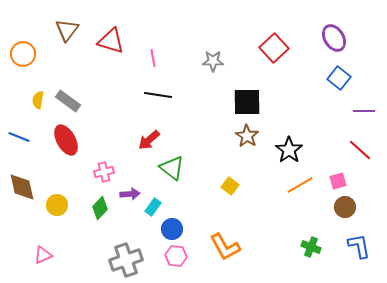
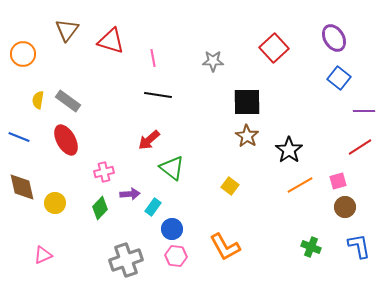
red line: moved 3 px up; rotated 75 degrees counterclockwise
yellow circle: moved 2 px left, 2 px up
